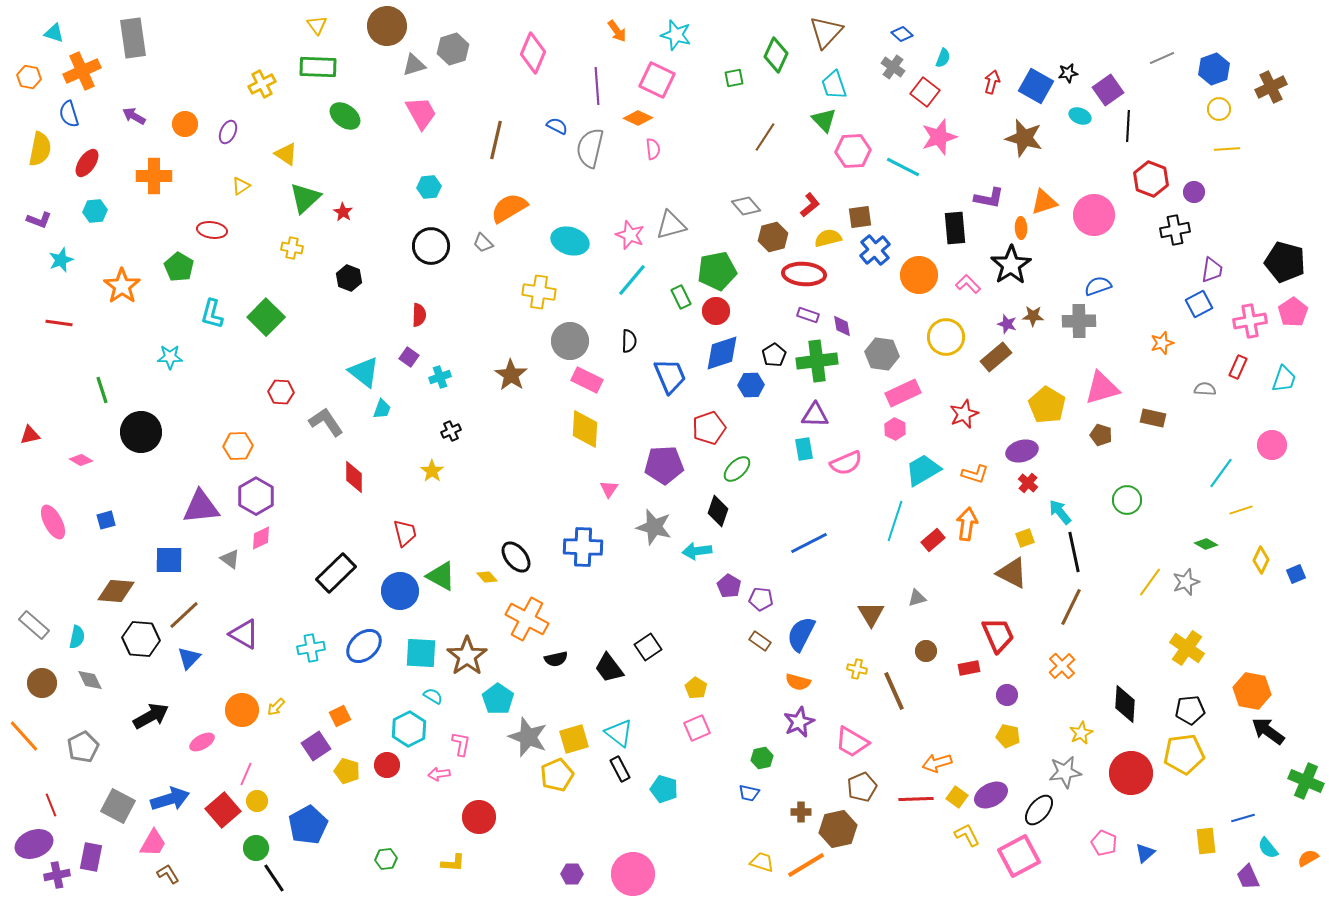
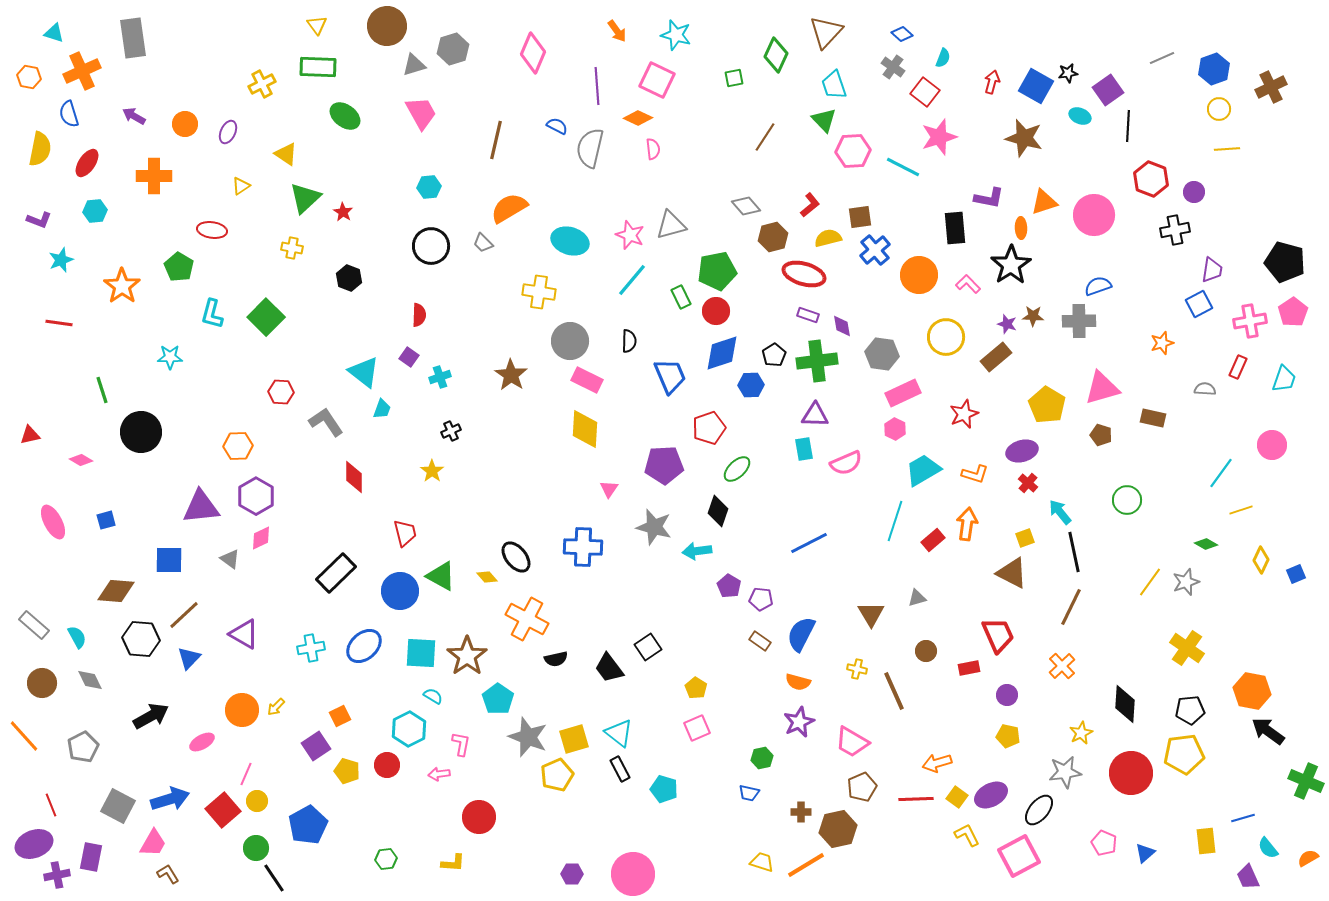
red ellipse at (804, 274): rotated 12 degrees clockwise
cyan semicircle at (77, 637): rotated 40 degrees counterclockwise
